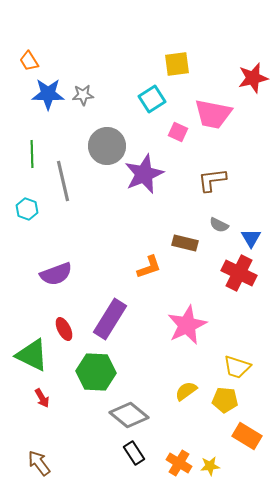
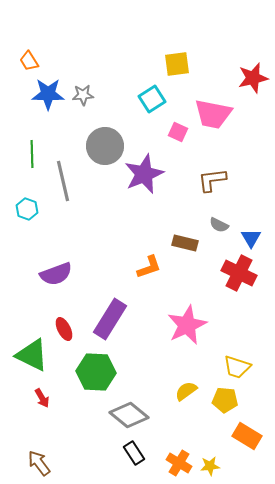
gray circle: moved 2 px left
